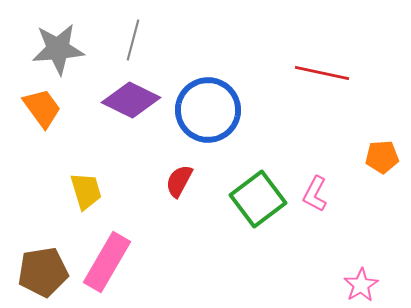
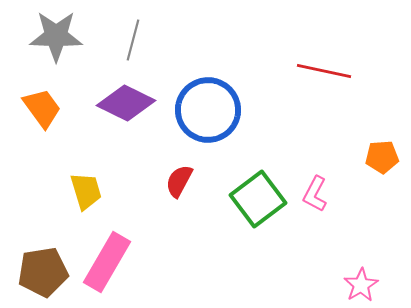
gray star: moved 2 px left, 13 px up; rotated 6 degrees clockwise
red line: moved 2 px right, 2 px up
purple diamond: moved 5 px left, 3 px down
